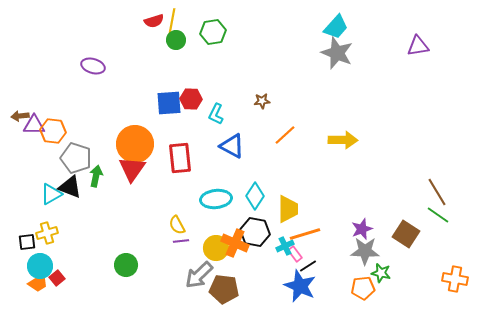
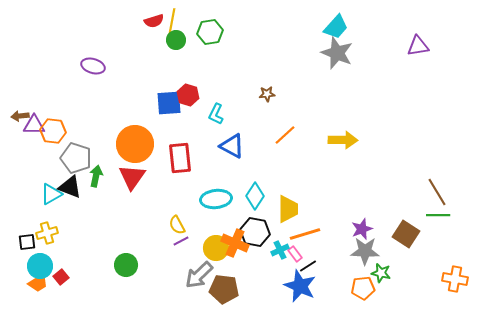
green hexagon at (213, 32): moved 3 px left
red hexagon at (191, 99): moved 3 px left, 4 px up; rotated 15 degrees clockwise
brown star at (262, 101): moved 5 px right, 7 px up
red triangle at (132, 169): moved 8 px down
green line at (438, 215): rotated 35 degrees counterclockwise
purple line at (181, 241): rotated 21 degrees counterclockwise
cyan cross at (285, 246): moved 5 px left, 4 px down
red square at (57, 278): moved 4 px right, 1 px up
